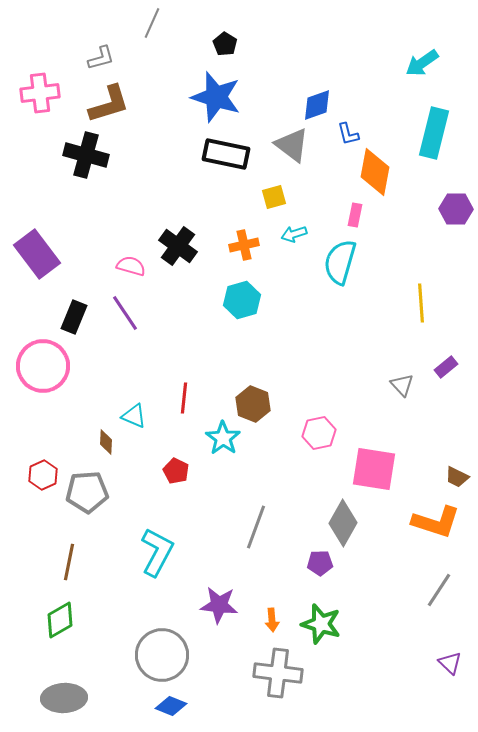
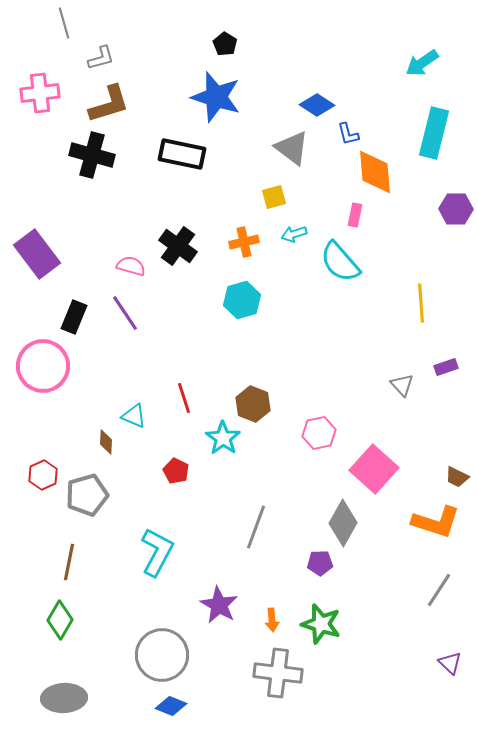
gray line at (152, 23): moved 88 px left; rotated 40 degrees counterclockwise
blue diamond at (317, 105): rotated 52 degrees clockwise
gray triangle at (292, 145): moved 3 px down
black rectangle at (226, 154): moved 44 px left
black cross at (86, 155): moved 6 px right
orange diamond at (375, 172): rotated 15 degrees counterclockwise
orange cross at (244, 245): moved 3 px up
cyan semicircle at (340, 262): rotated 57 degrees counterclockwise
purple rectangle at (446, 367): rotated 20 degrees clockwise
red line at (184, 398): rotated 24 degrees counterclockwise
pink square at (374, 469): rotated 33 degrees clockwise
gray pentagon at (87, 492): moved 3 px down; rotated 12 degrees counterclockwise
purple star at (219, 605): rotated 24 degrees clockwise
green diamond at (60, 620): rotated 30 degrees counterclockwise
